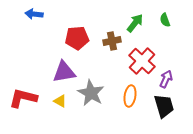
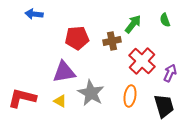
green arrow: moved 2 px left, 1 px down
purple arrow: moved 4 px right, 6 px up
red L-shape: moved 1 px left
